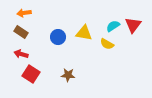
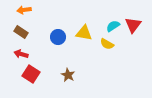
orange arrow: moved 3 px up
brown star: rotated 24 degrees clockwise
